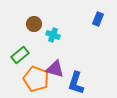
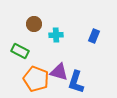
blue rectangle: moved 4 px left, 17 px down
cyan cross: moved 3 px right; rotated 24 degrees counterclockwise
green rectangle: moved 4 px up; rotated 66 degrees clockwise
purple triangle: moved 4 px right, 3 px down
blue L-shape: moved 1 px up
